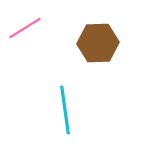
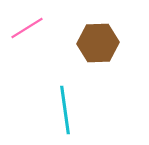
pink line: moved 2 px right
